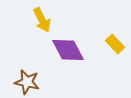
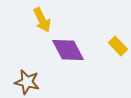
yellow rectangle: moved 3 px right, 2 px down
